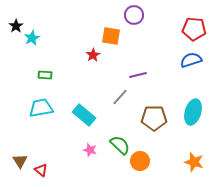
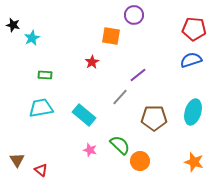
black star: moved 3 px left, 1 px up; rotated 24 degrees counterclockwise
red star: moved 1 px left, 7 px down
purple line: rotated 24 degrees counterclockwise
brown triangle: moved 3 px left, 1 px up
